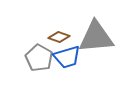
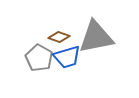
gray triangle: rotated 6 degrees counterclockwise
